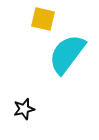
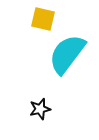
black star: moved 16 px right
